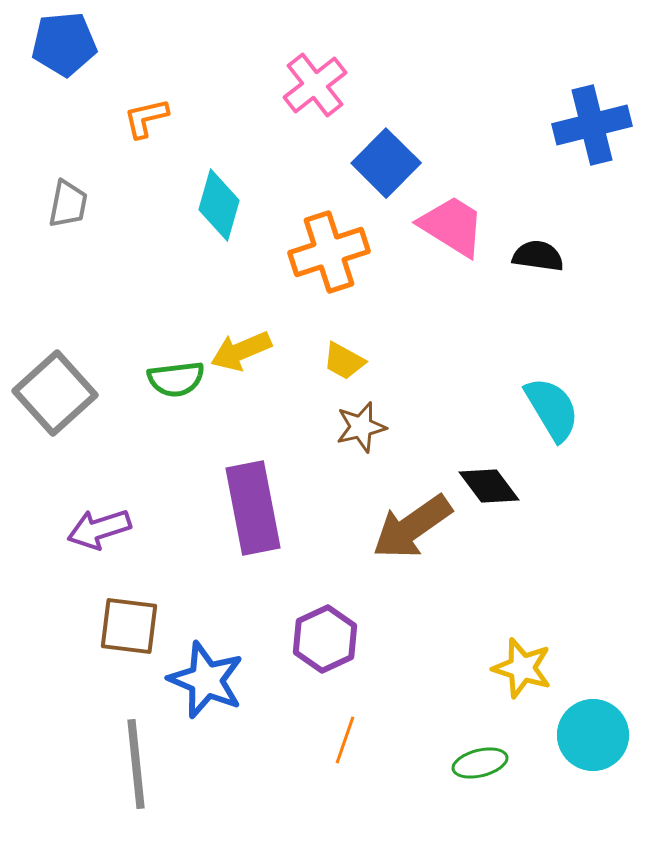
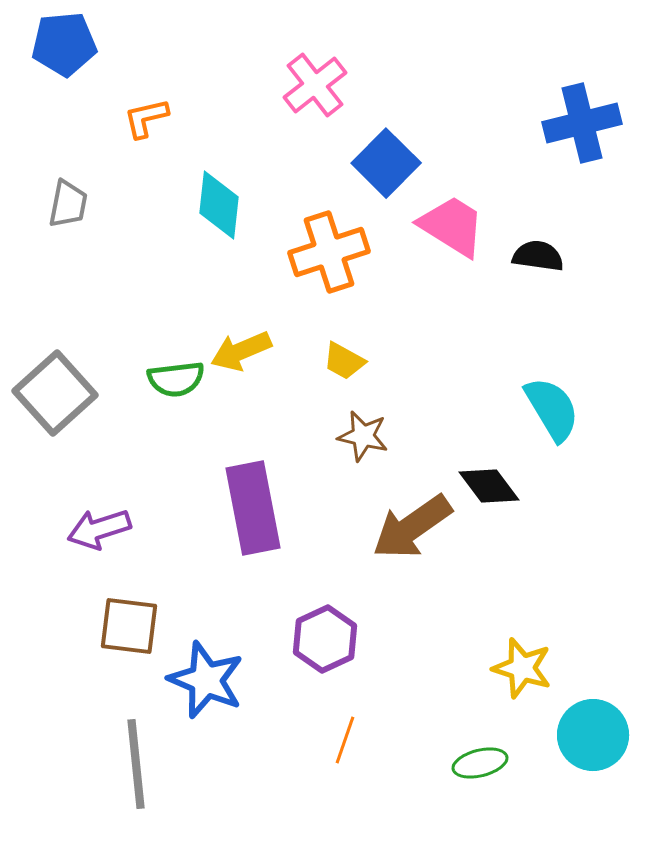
blue cross: moved 10 px left, 2 px up
cyan diamond: rotated 10 degrees counterclockwise
brown star: moved 2 px right, 9 px down; rotated 27 degrees clockwise
